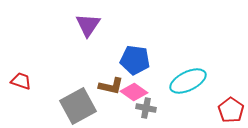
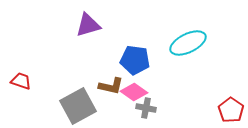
purple triangle: rotated 40 degrees clockwise
cyan ellipse: moved 38 px up
